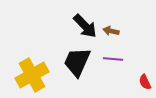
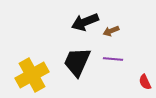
black arrow: moved 4 px up; rotated 112 degrees clockwise
brown arrow: rotated 35 degrees counterclockwise
